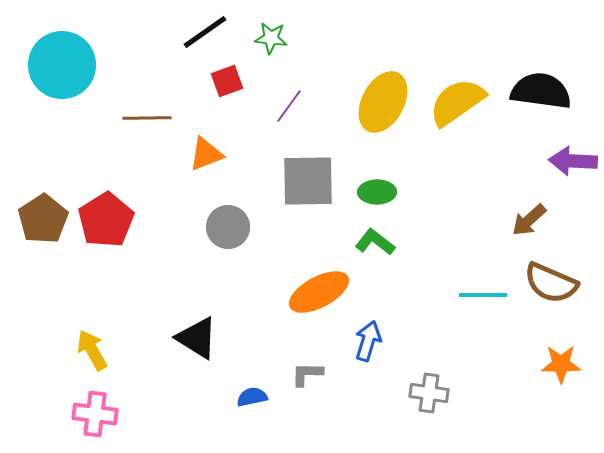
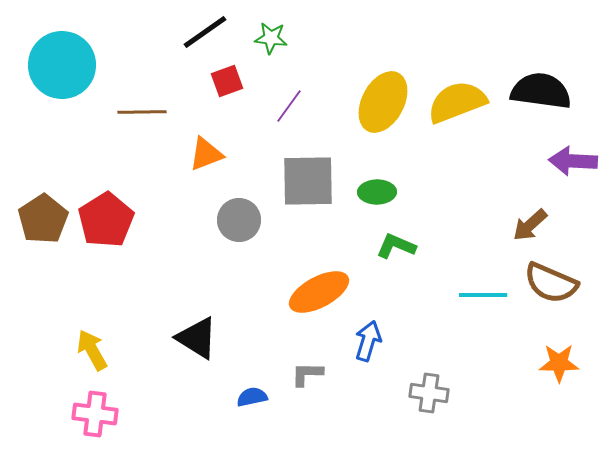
yellow semicircle: rotated 14 degrees clockwise
brown line: moved 5 px left, 6 px up
brown arrow: moved 1 px right, 5 px down
gray circle: moved 11 px right, 7 px up
green L-shape: moved 21 px right, 4 px down; rotated 15 degrees counterclockwise
orange star: moved 2 px left, 1 px up
